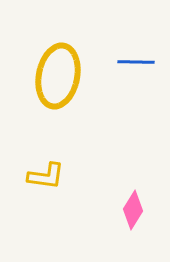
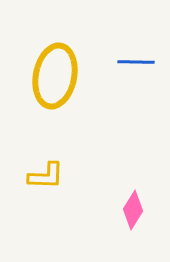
yellow ellipse: moved 3 px left
yellow L-shape: rotated 6 degrees counterclockwise
